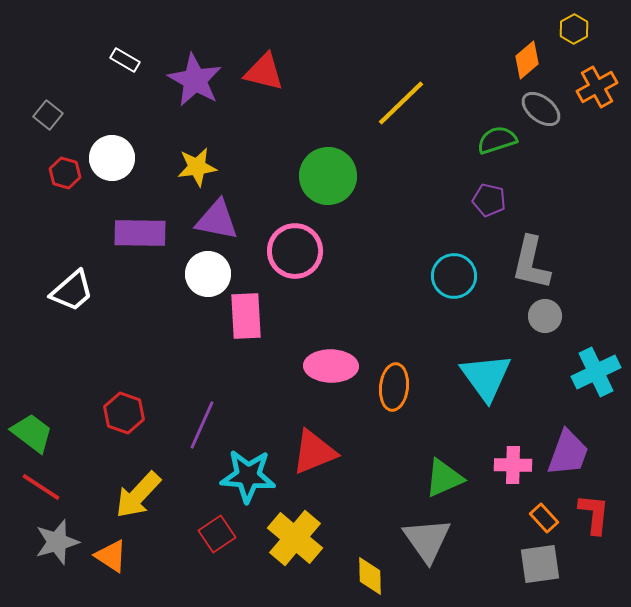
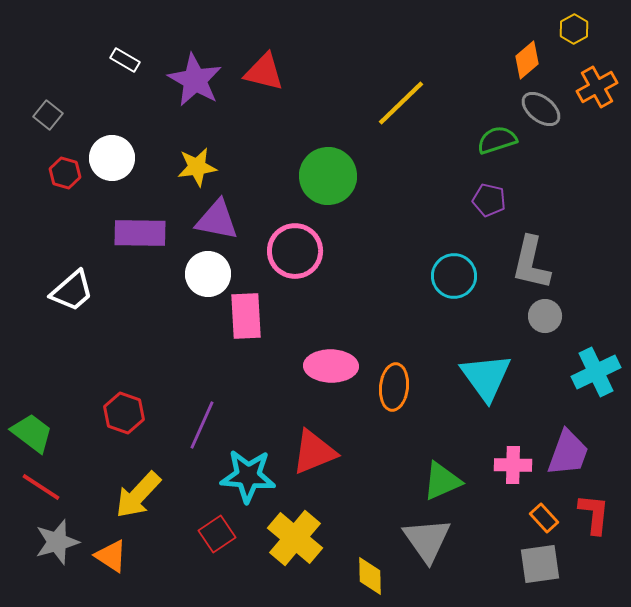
green triangle at (444, 478): moved 2 px left, 3 px down
